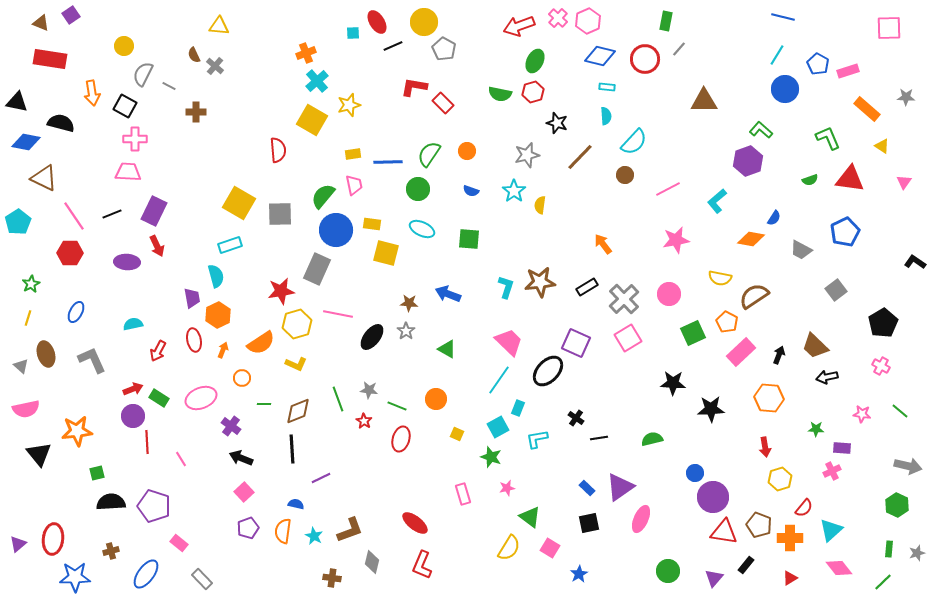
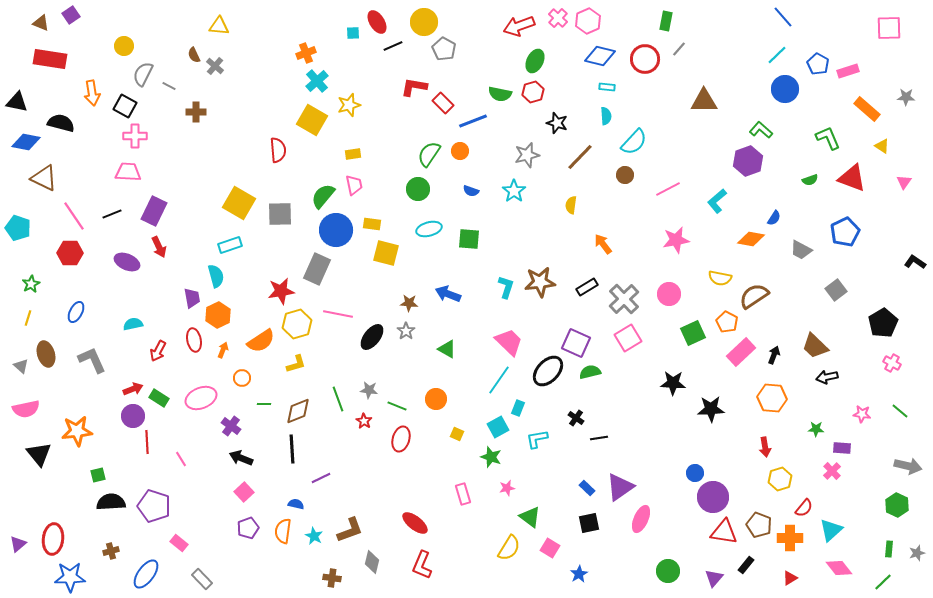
blue line at (783, 17): rotated 35 degrees clockwise
cyan line at (777, 55): rotated 15 degrees clockwise
pink cross at (135, 139): moved 3 px up
orange circle at (467, 151): moved 7 px left
blue line at (388, 162): moved 85 px right, 41 px up; rotated 20 degrees counterclockwise
red triangle at (850, 179): moved 2 px right, 1 px up; rotated 12 degrees clockwise
yellow semicircle at (540, 205): moved 31 px right
cyan pentagon at (18, 222): moved 6 px down; rotated 20 degrees counterclockwise
cyan ellipse at (422, 229): moved 7 px right; rotated 40 degrees counterclockwise
red arrow at (157, 246): moved 2 px right, 1 px down
purple ellipse at (127, 262): rotated 20 degrees clockwise
orange semicircle at (261, 343): moved 2 px up
black arrow at (779, 355): moved 5 px left
yellow L-shape at (296, 364): rotated 40 degrees counterclockwise
pink cross at (881, 366): moved 11 px right, 3 px up
orange hexagon at (769, 398): moved 3 px right
green semicircle at (652, 439): moved 62 px left, 67 px up
pink cross at (832, 471): rotated 18 degrees counterclockwise
green square at (97, 473): moved 1 px right, 2 px down
blue star at (75, 577): moved 5 px left
